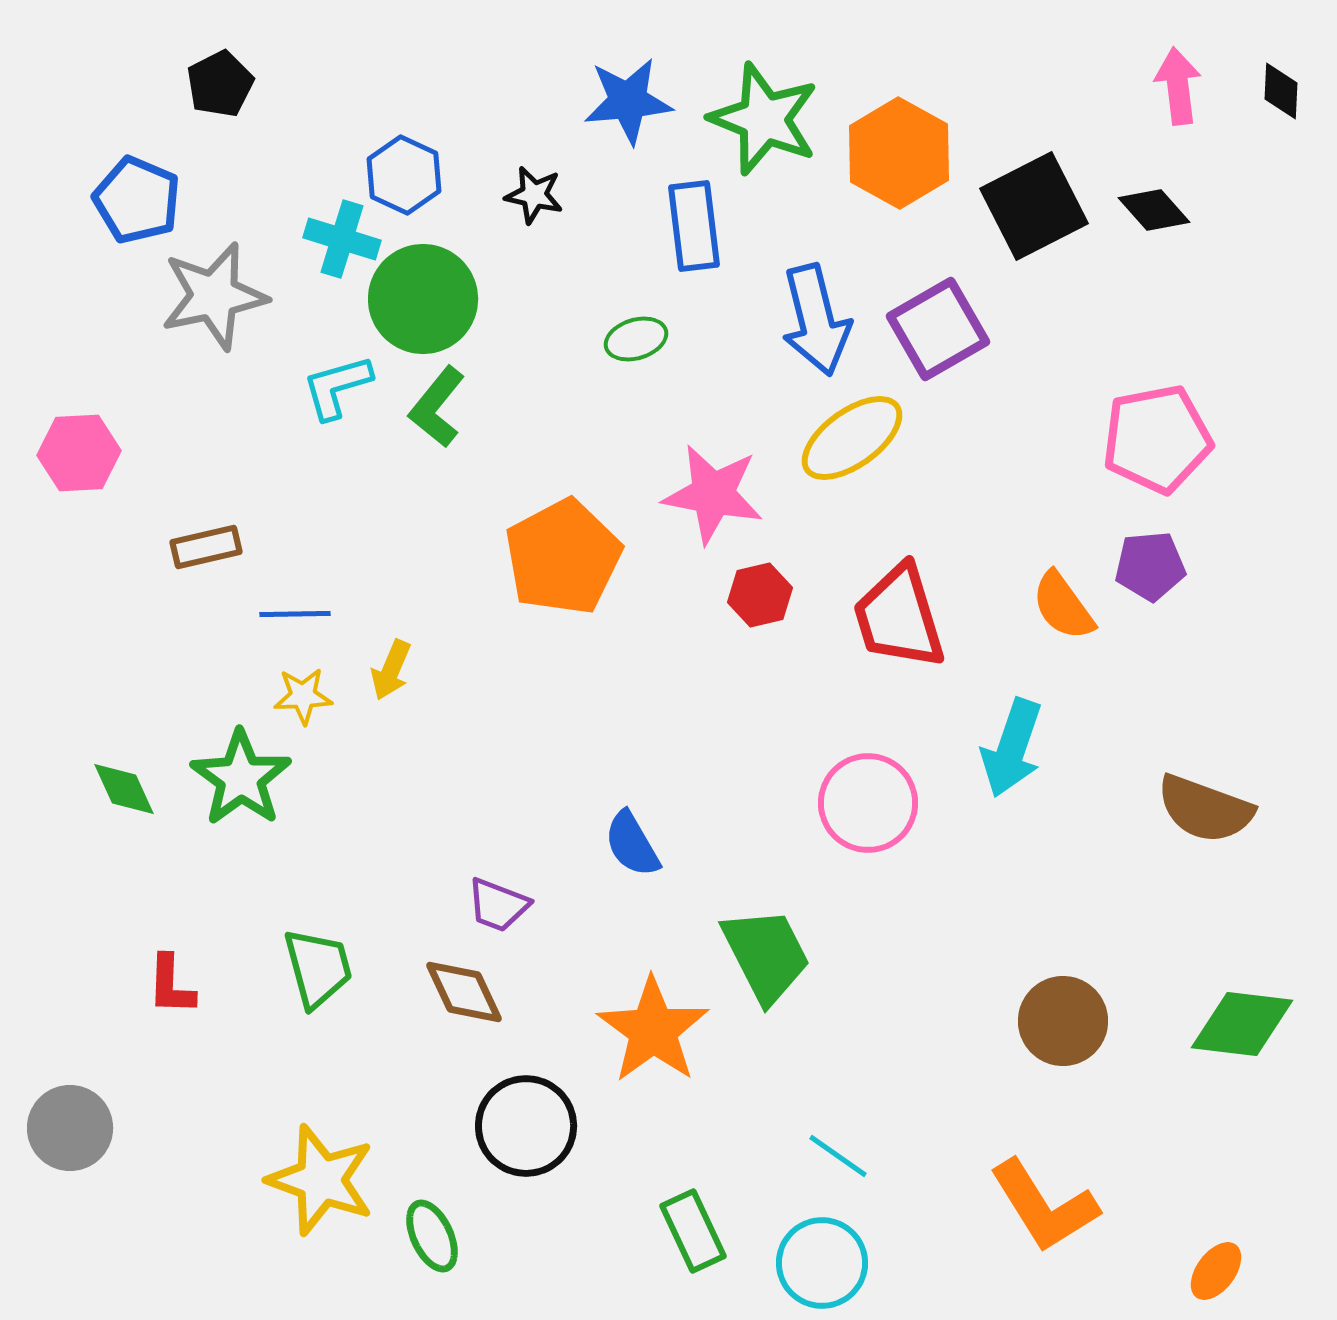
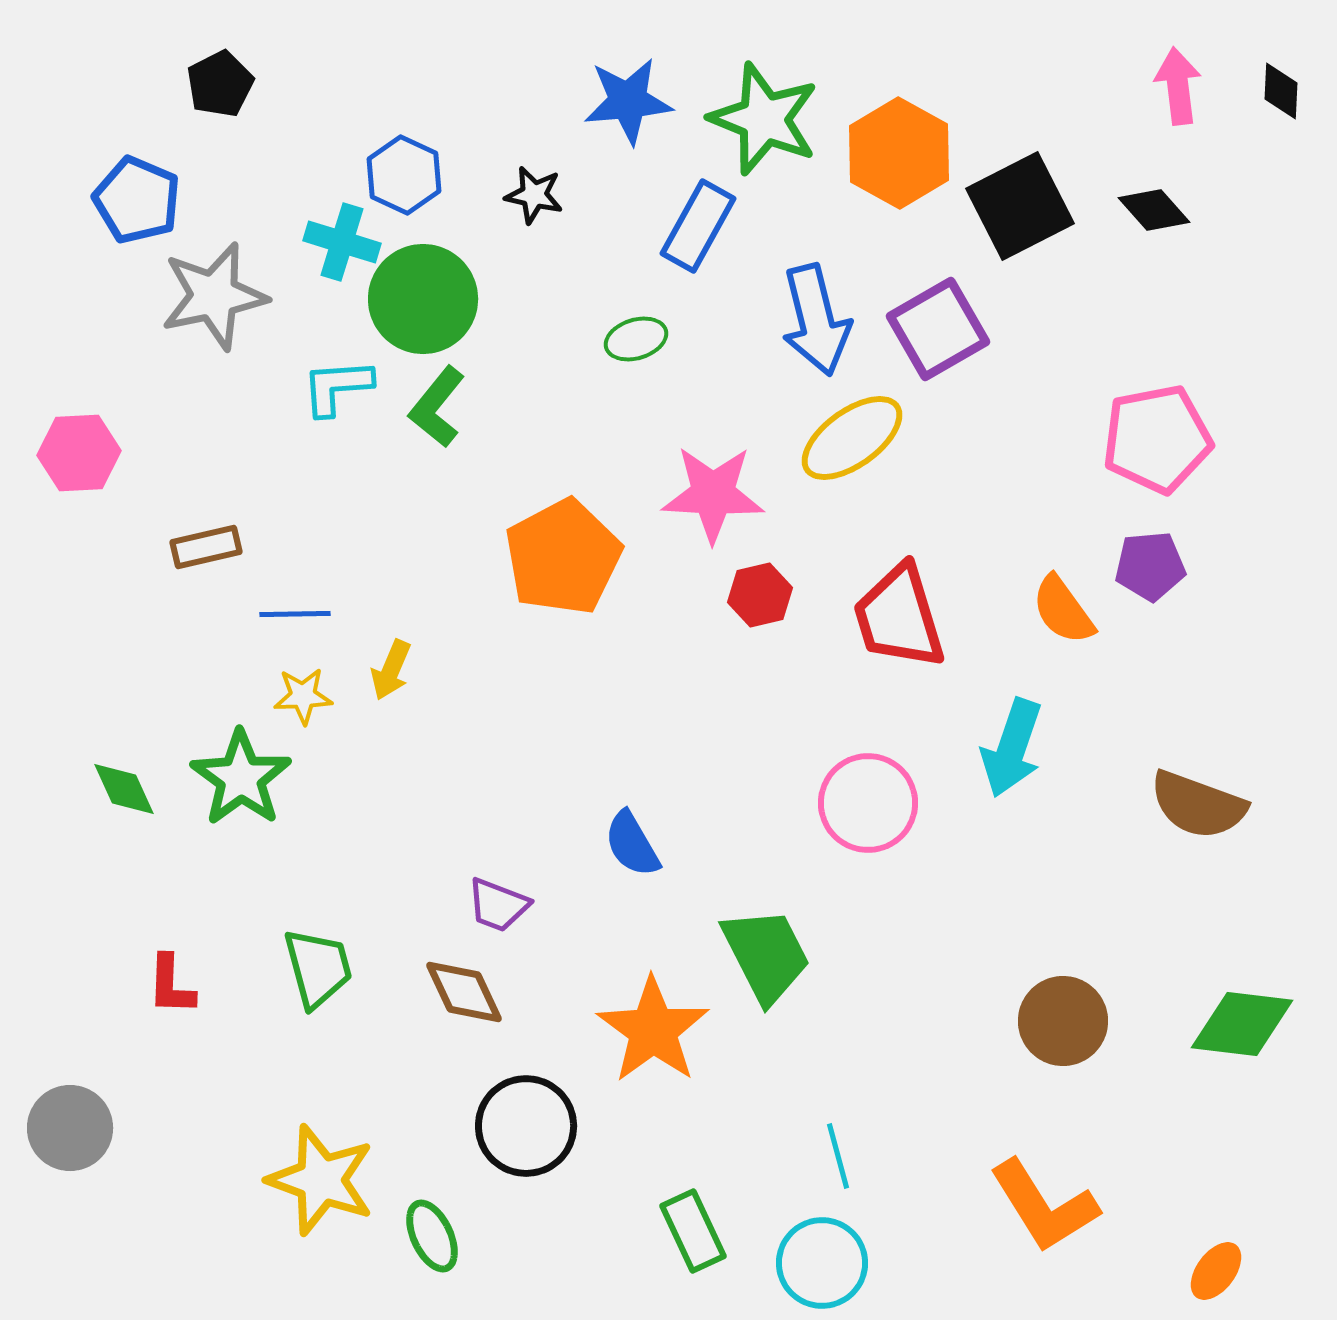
black square at (1034, 206): moved 14 px left
blue rectangle at (694, 226): moved 4 px right; rotated 36 degrees clockwise
cyan cross at (342, 239): moved 3 px down
cyan L-shape at (337, 387): rotated 12 degrees clockwise
pink star at (713, 494): rotated 8 degrees counterclockwise
orange semicircle at (1063, 606): moved 4 px down
brown semicircle at (1205, 809): moved 7 px left, 4 px up
cyan line at (838, 1156): rotated 40 degrees clockwise
